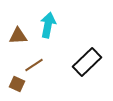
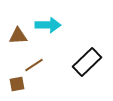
cyan arrow: rotated 80 degrees clockwise
brown square: rotated 35 degrees counterclockwise
